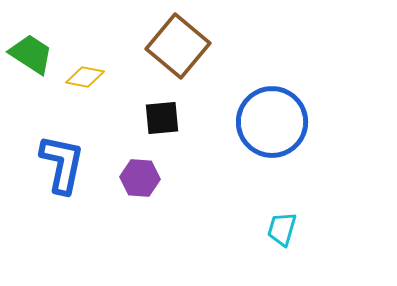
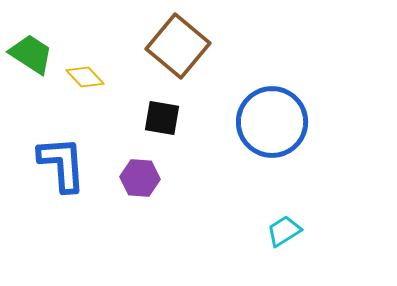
yellow diamond: rotated 36 degrees clockwise
black square: rotated 15 degrees clockwise
blue L-shape: rotated 16 degrees counterclockwise
cyan trapezoid: moved 2 px right, 2 px down; rotated 42 degrees clockwise
